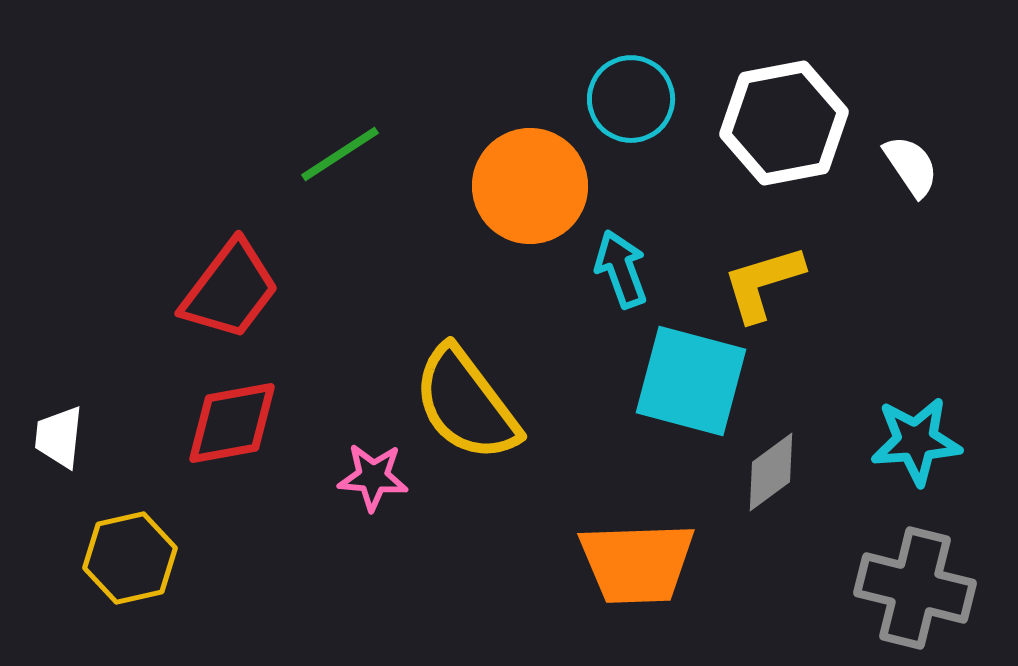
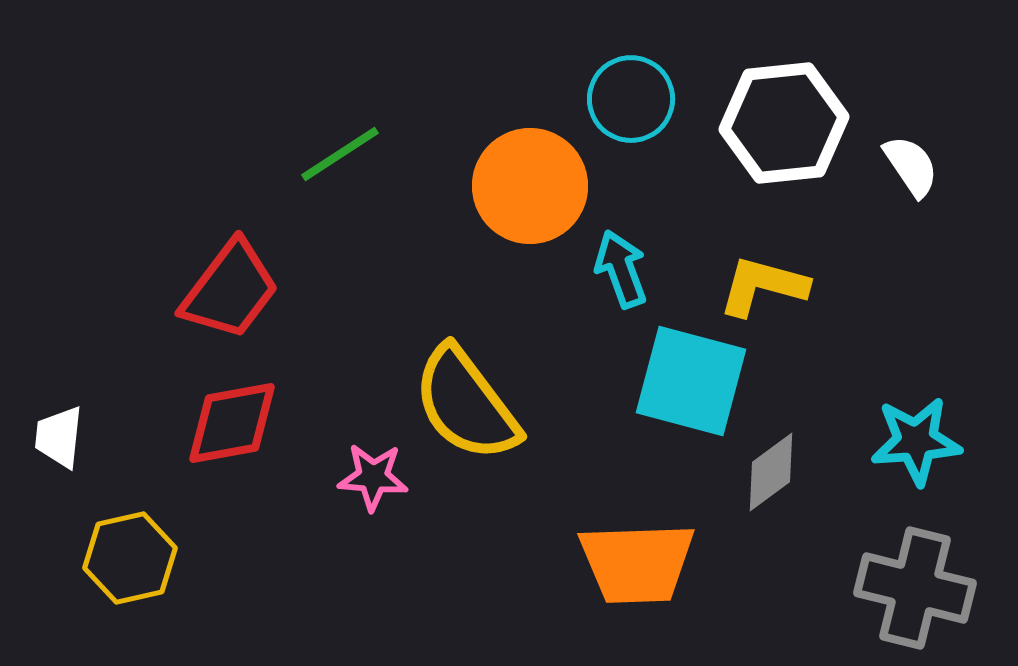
white hexagon: rotated 5 degrees clockwise
yellow L-shape: moved 3 px down; rotated 32 degrees clockwise
